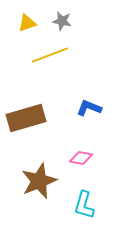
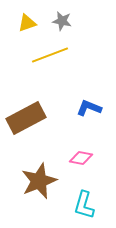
brown rectangle: rotated 12 degrees counterclockwise
